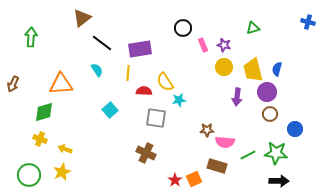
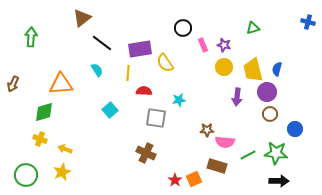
yellow semicircle: moved 19 px up
green circle: moved 3 px left
